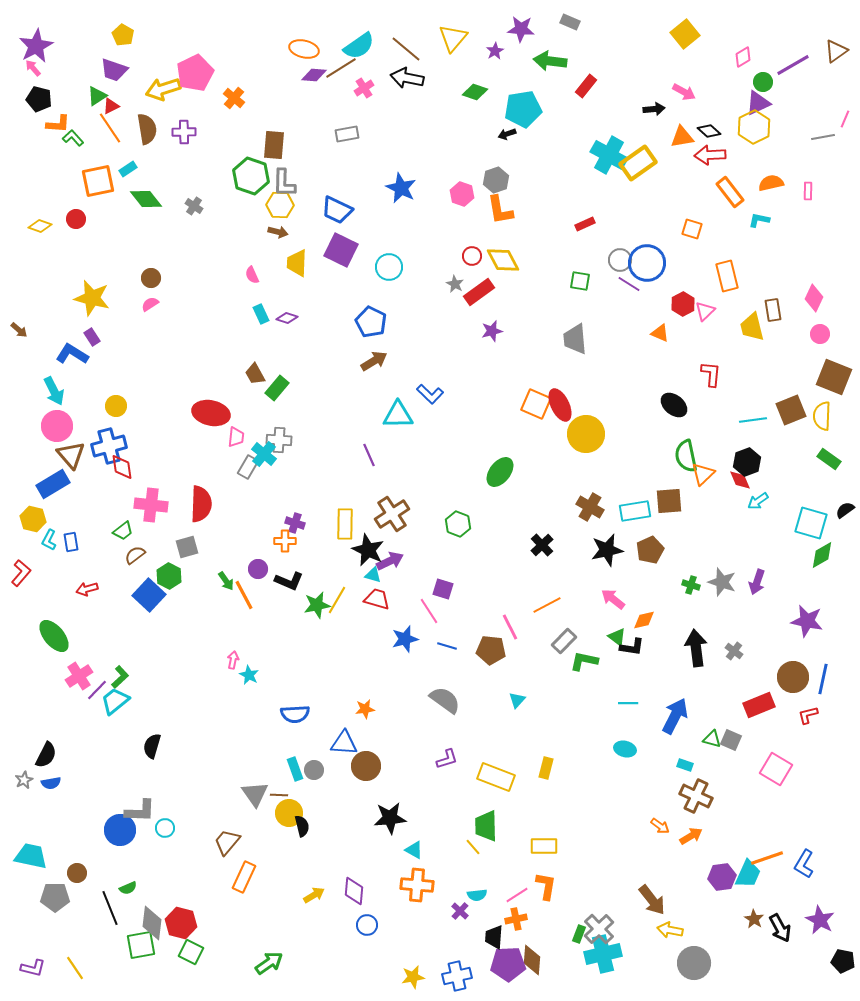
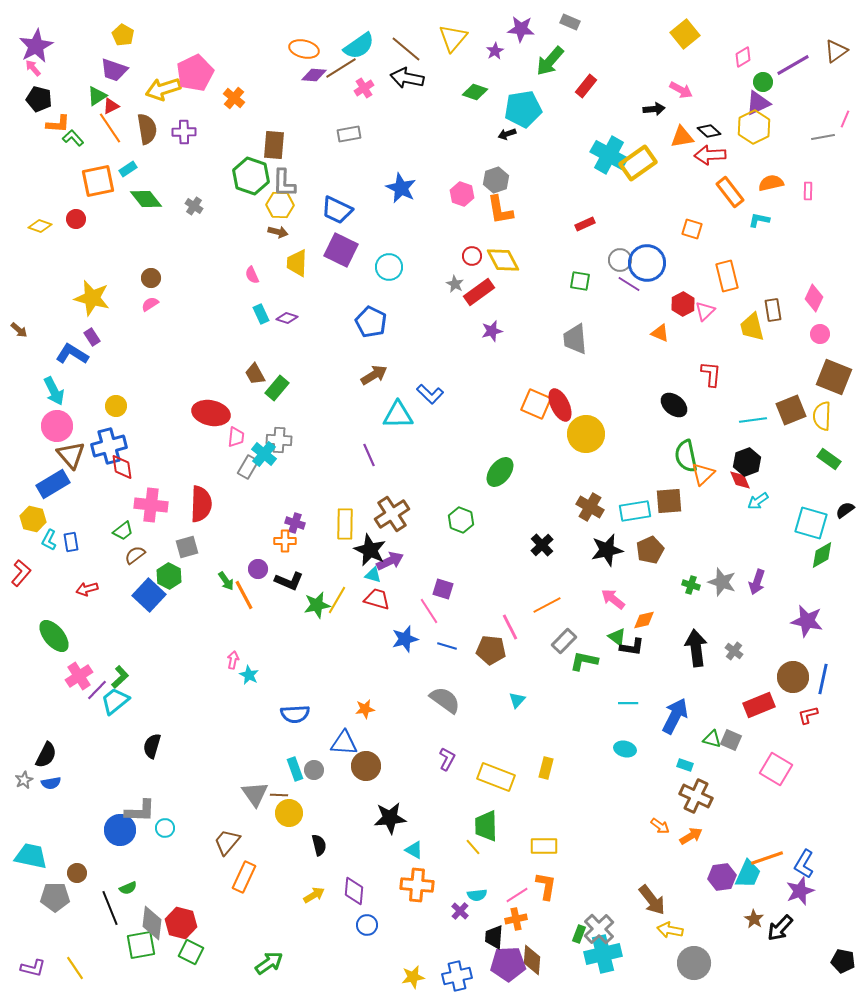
green arrow at (550, 61): rotated 56 degrees counterclockwise
pink arrow at (684, 92): moved 3 px left, 2 px up
gray rectangle at (347, 134): moved 2 px right
brown arrow at (374, 361): moved 14 px down
green hexagon at (458, 524): moved 3 px right, 4 px up
black star at (368, 550): moved 2 px right
purple L-shape at (447, 759): rotated 45 degrees counterclockwise
black semicircle at (302, 826): moved 17 px right, 19 px down
purple star at (820, 920): moved 20 px left, 29 px up; rotated 24 degrees clockwise
black arrow at (780, 928): rotated 72 degrees clockwise
